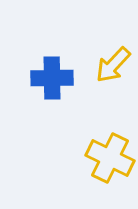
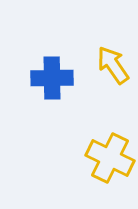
yellow arrow: rotated 102 degrees clockwise
